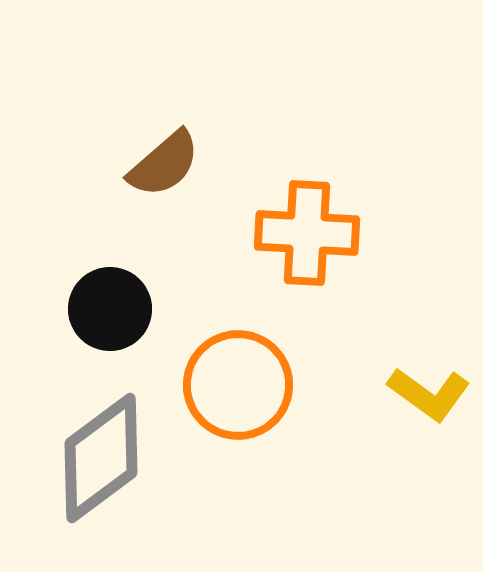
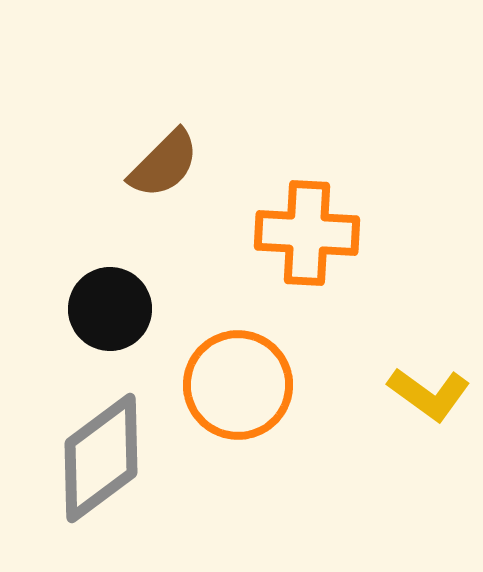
brown semicircle: rotated 4 degrees counterclockwise
